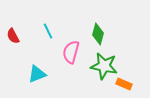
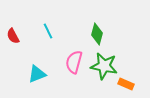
green diamond: moved 1 px left
pink semicircle: moved 3 px right, 10 px down
orange rectangle: moved 2 px right
